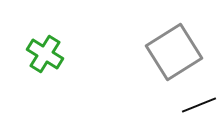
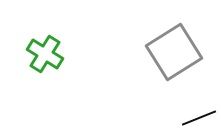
black line: moved 13 px down
